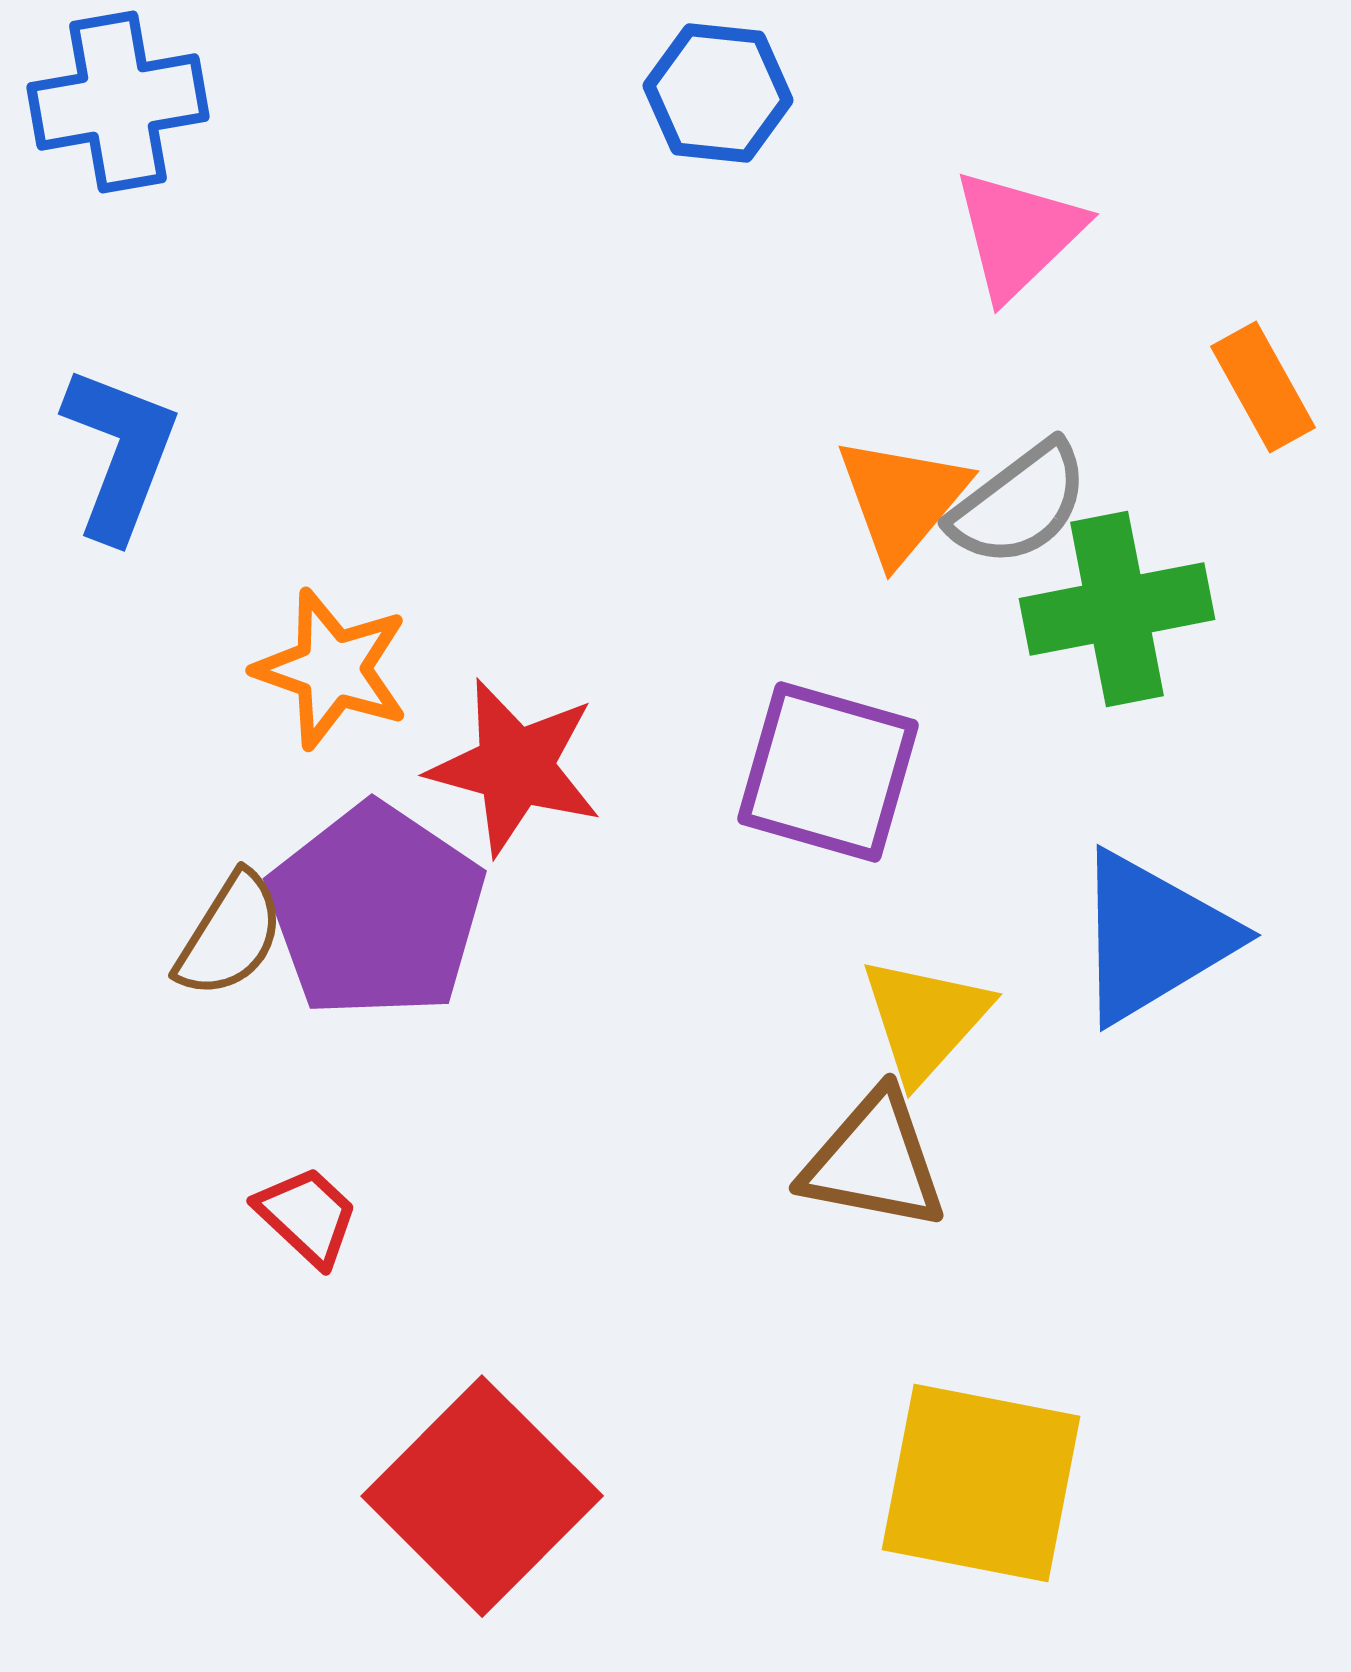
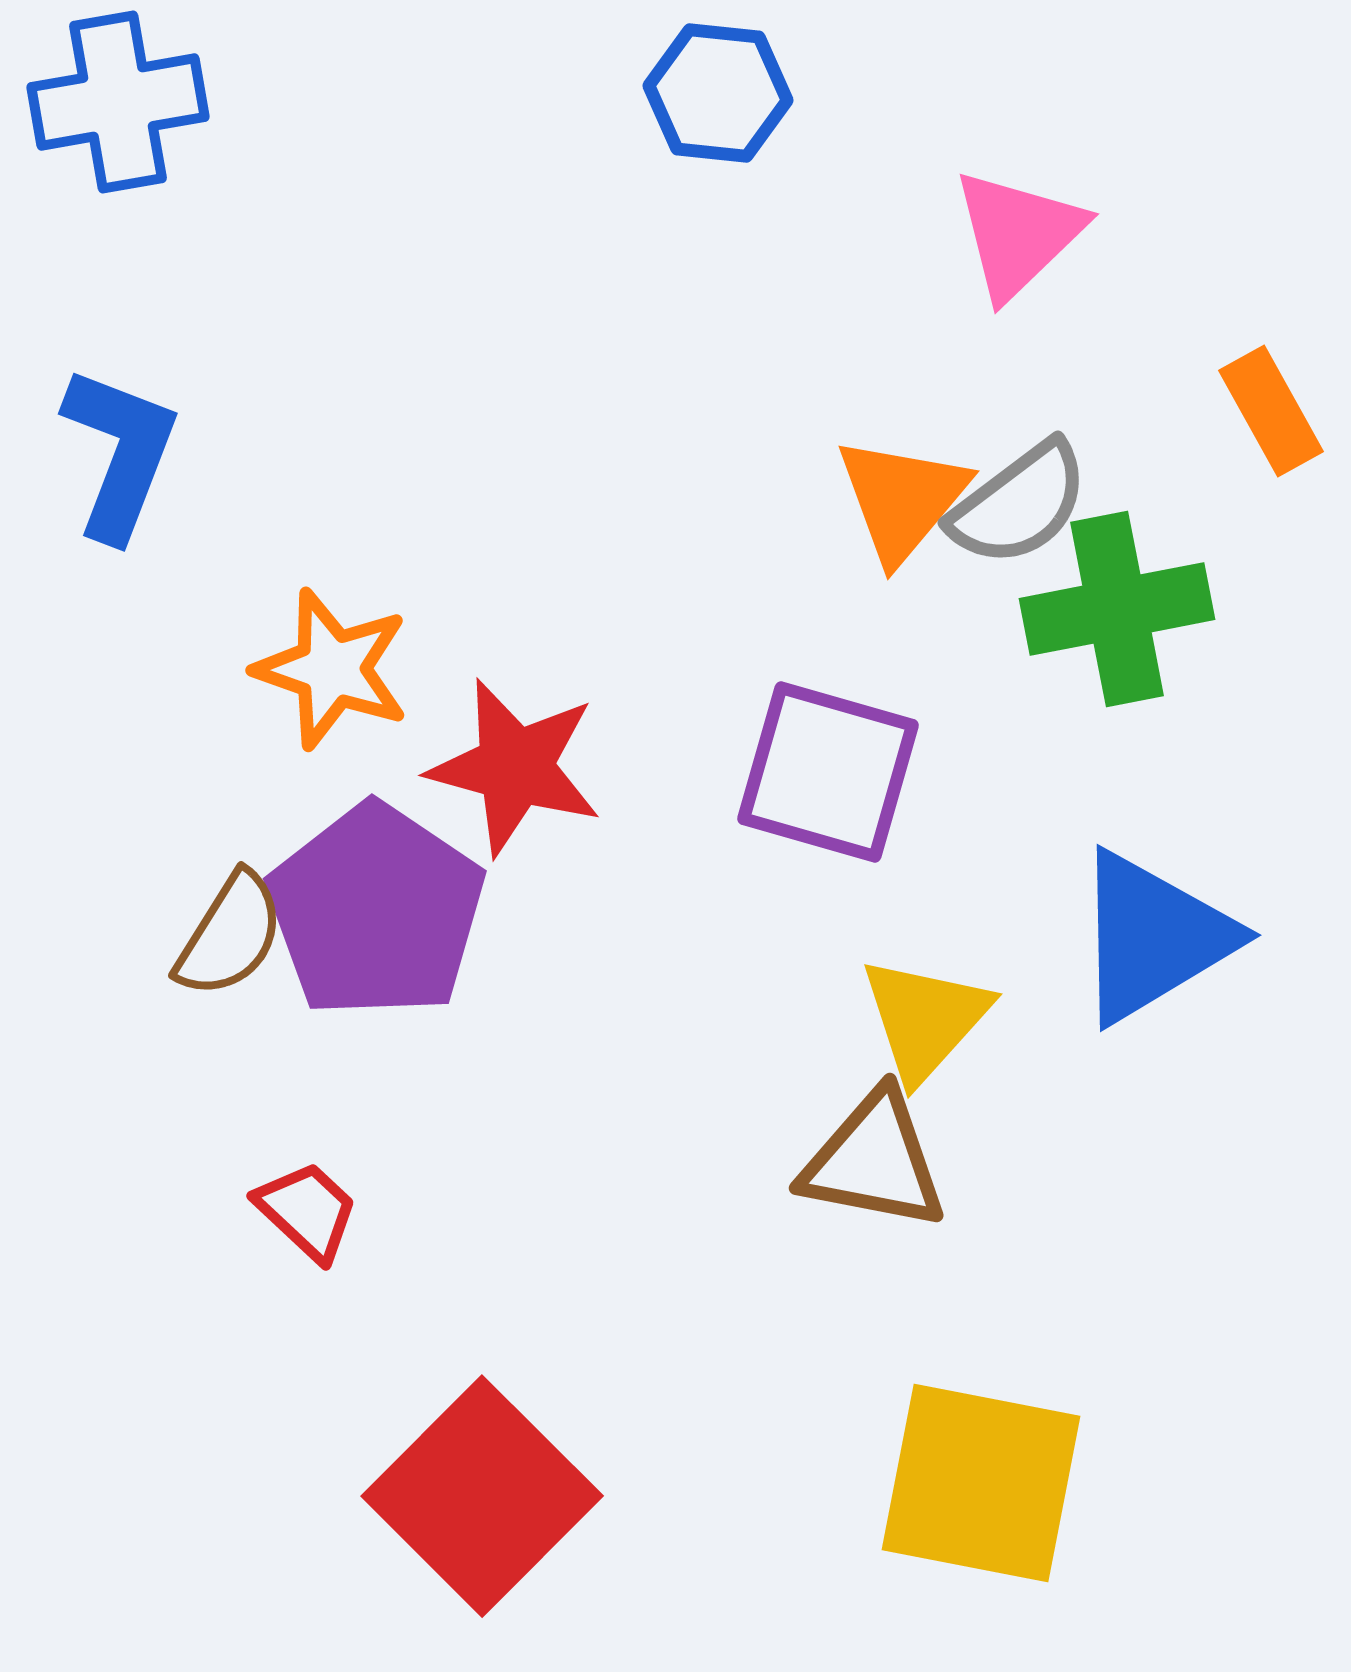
orange rectangle: moved 8 px right, 24 px down
red trapezoid: moved 5 px up
